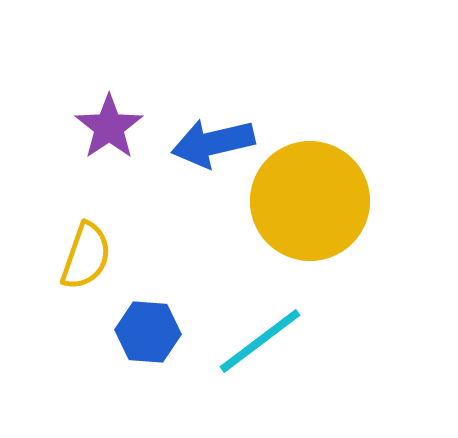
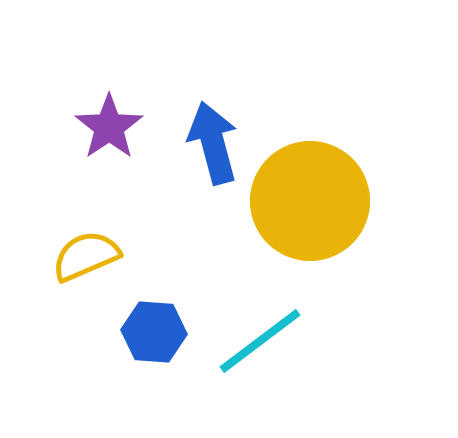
blue arrow: rotated 88 degrees clockwise
yellow semicircle: rotated 132 degrees counterclockwise
blue hexagon: moved 6 px right
